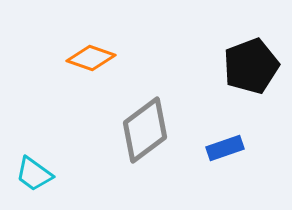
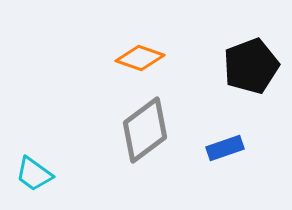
orange diamond: moved 49 px right
